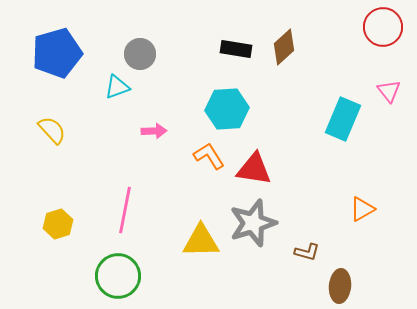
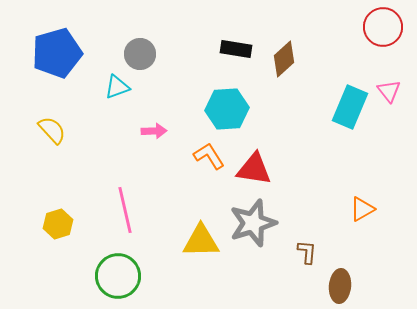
brown diamond: moved 12 px down
cyan rectangle: moved 7 px right, 12 px up
pink line: rotated 24 degrees counterclockwise
brown L-shape: rotated 100 degrees counterclockwise
